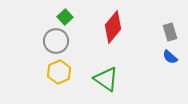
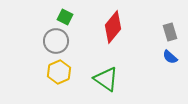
green square: rotated 21 degrees counterclockwise
